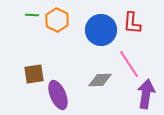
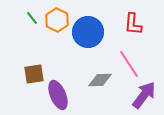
green line: moved 3 px down; rotated 48 degrees clockwise
red L-shape: moved 1 px right, 1 px down
blue circle: moved 13 px left, 2 px down
purple arrow: moved 2 px left, 1 px down; rotated 28 degrees clockwise
